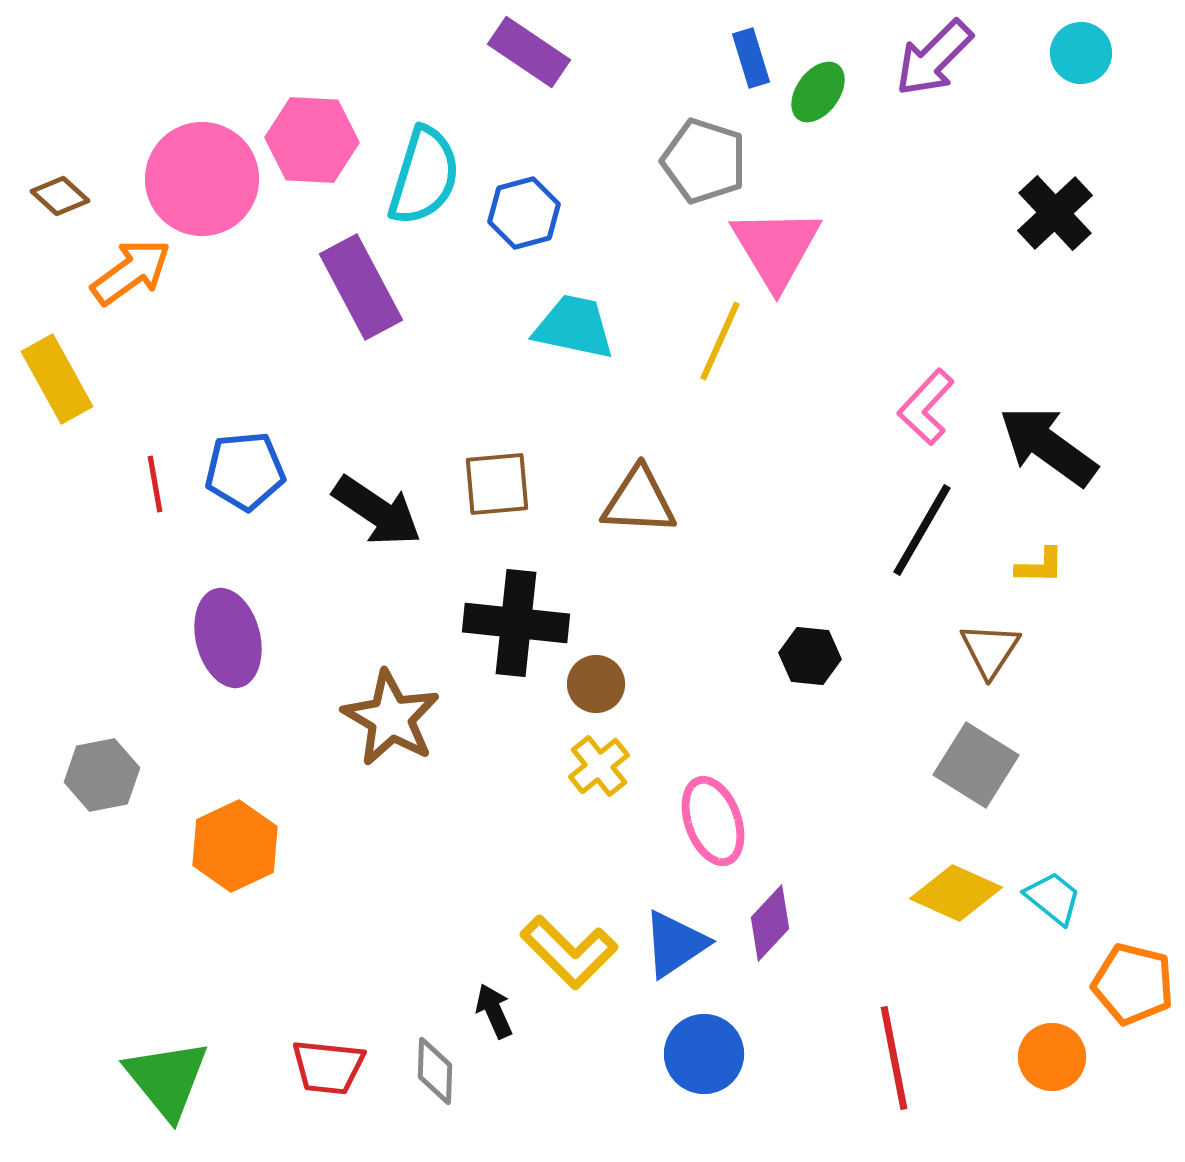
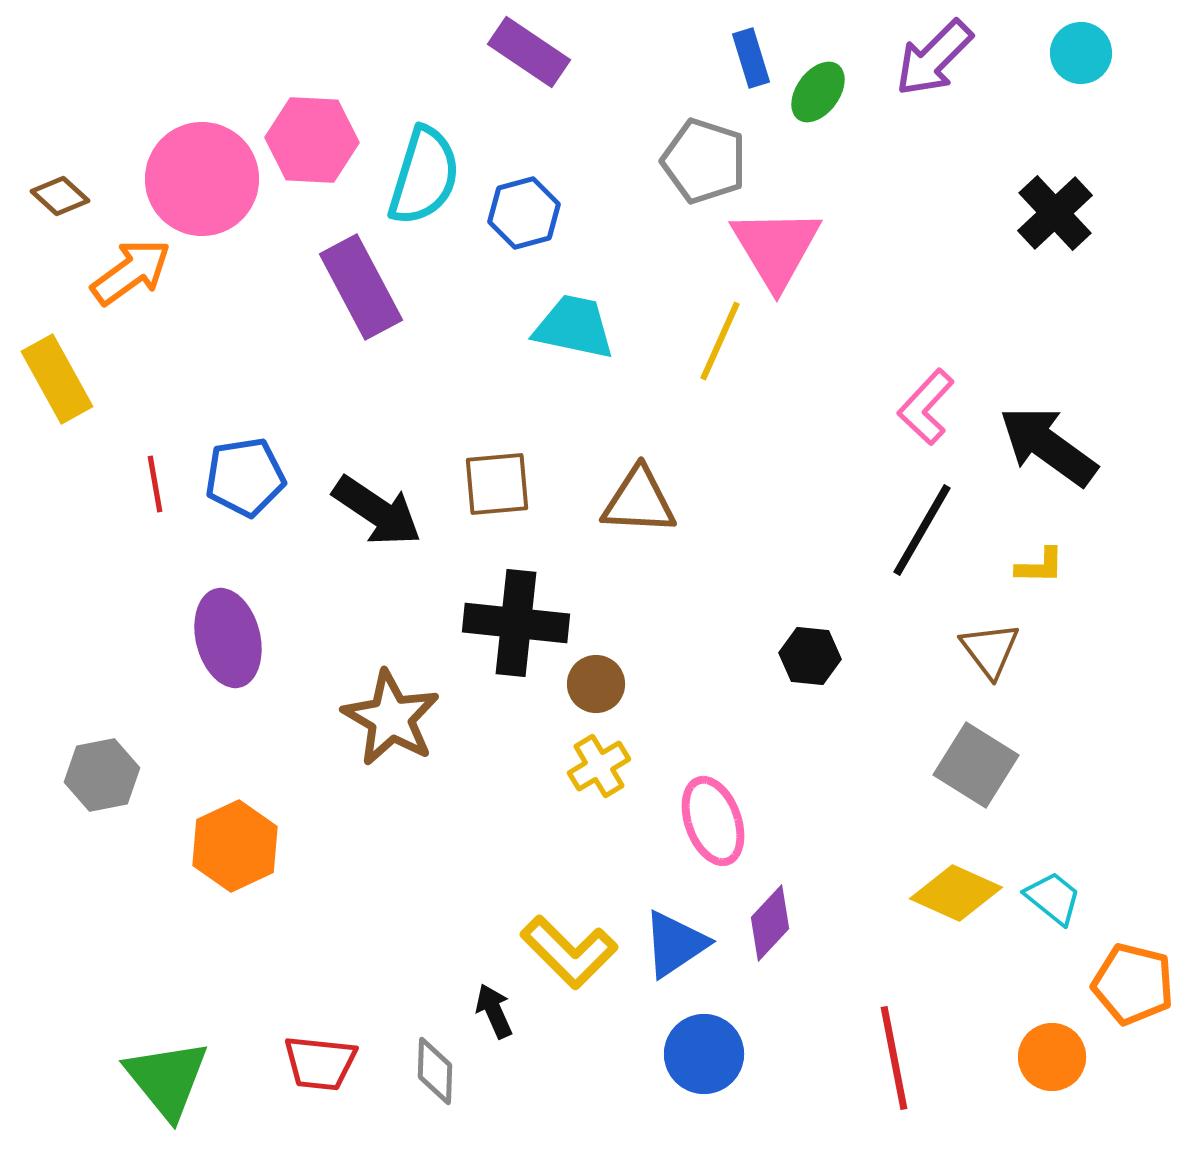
blue pentagon at (245, 471): moved 6 px down; rotated 4 degrees counterclockwise
brown triangle at (990, 650): rotated 10 degrees counterclockwise
yellow cross at (599, 766): rotated 8 degrees clockwise
red trapezoid at (328, 1067): moved 8 px left, 4 px up
